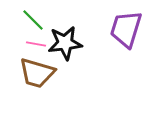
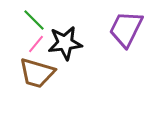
green line: moved 1 px right
purple trapezoid: rotated 9 degrees clockwise
pink line: rotated 60 degrees counterclockwise
